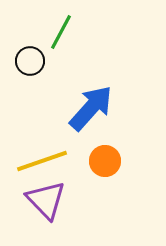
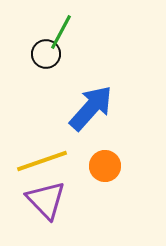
black circle: moved 16 px right, 7 px up
orange circle: moved 5 px down
